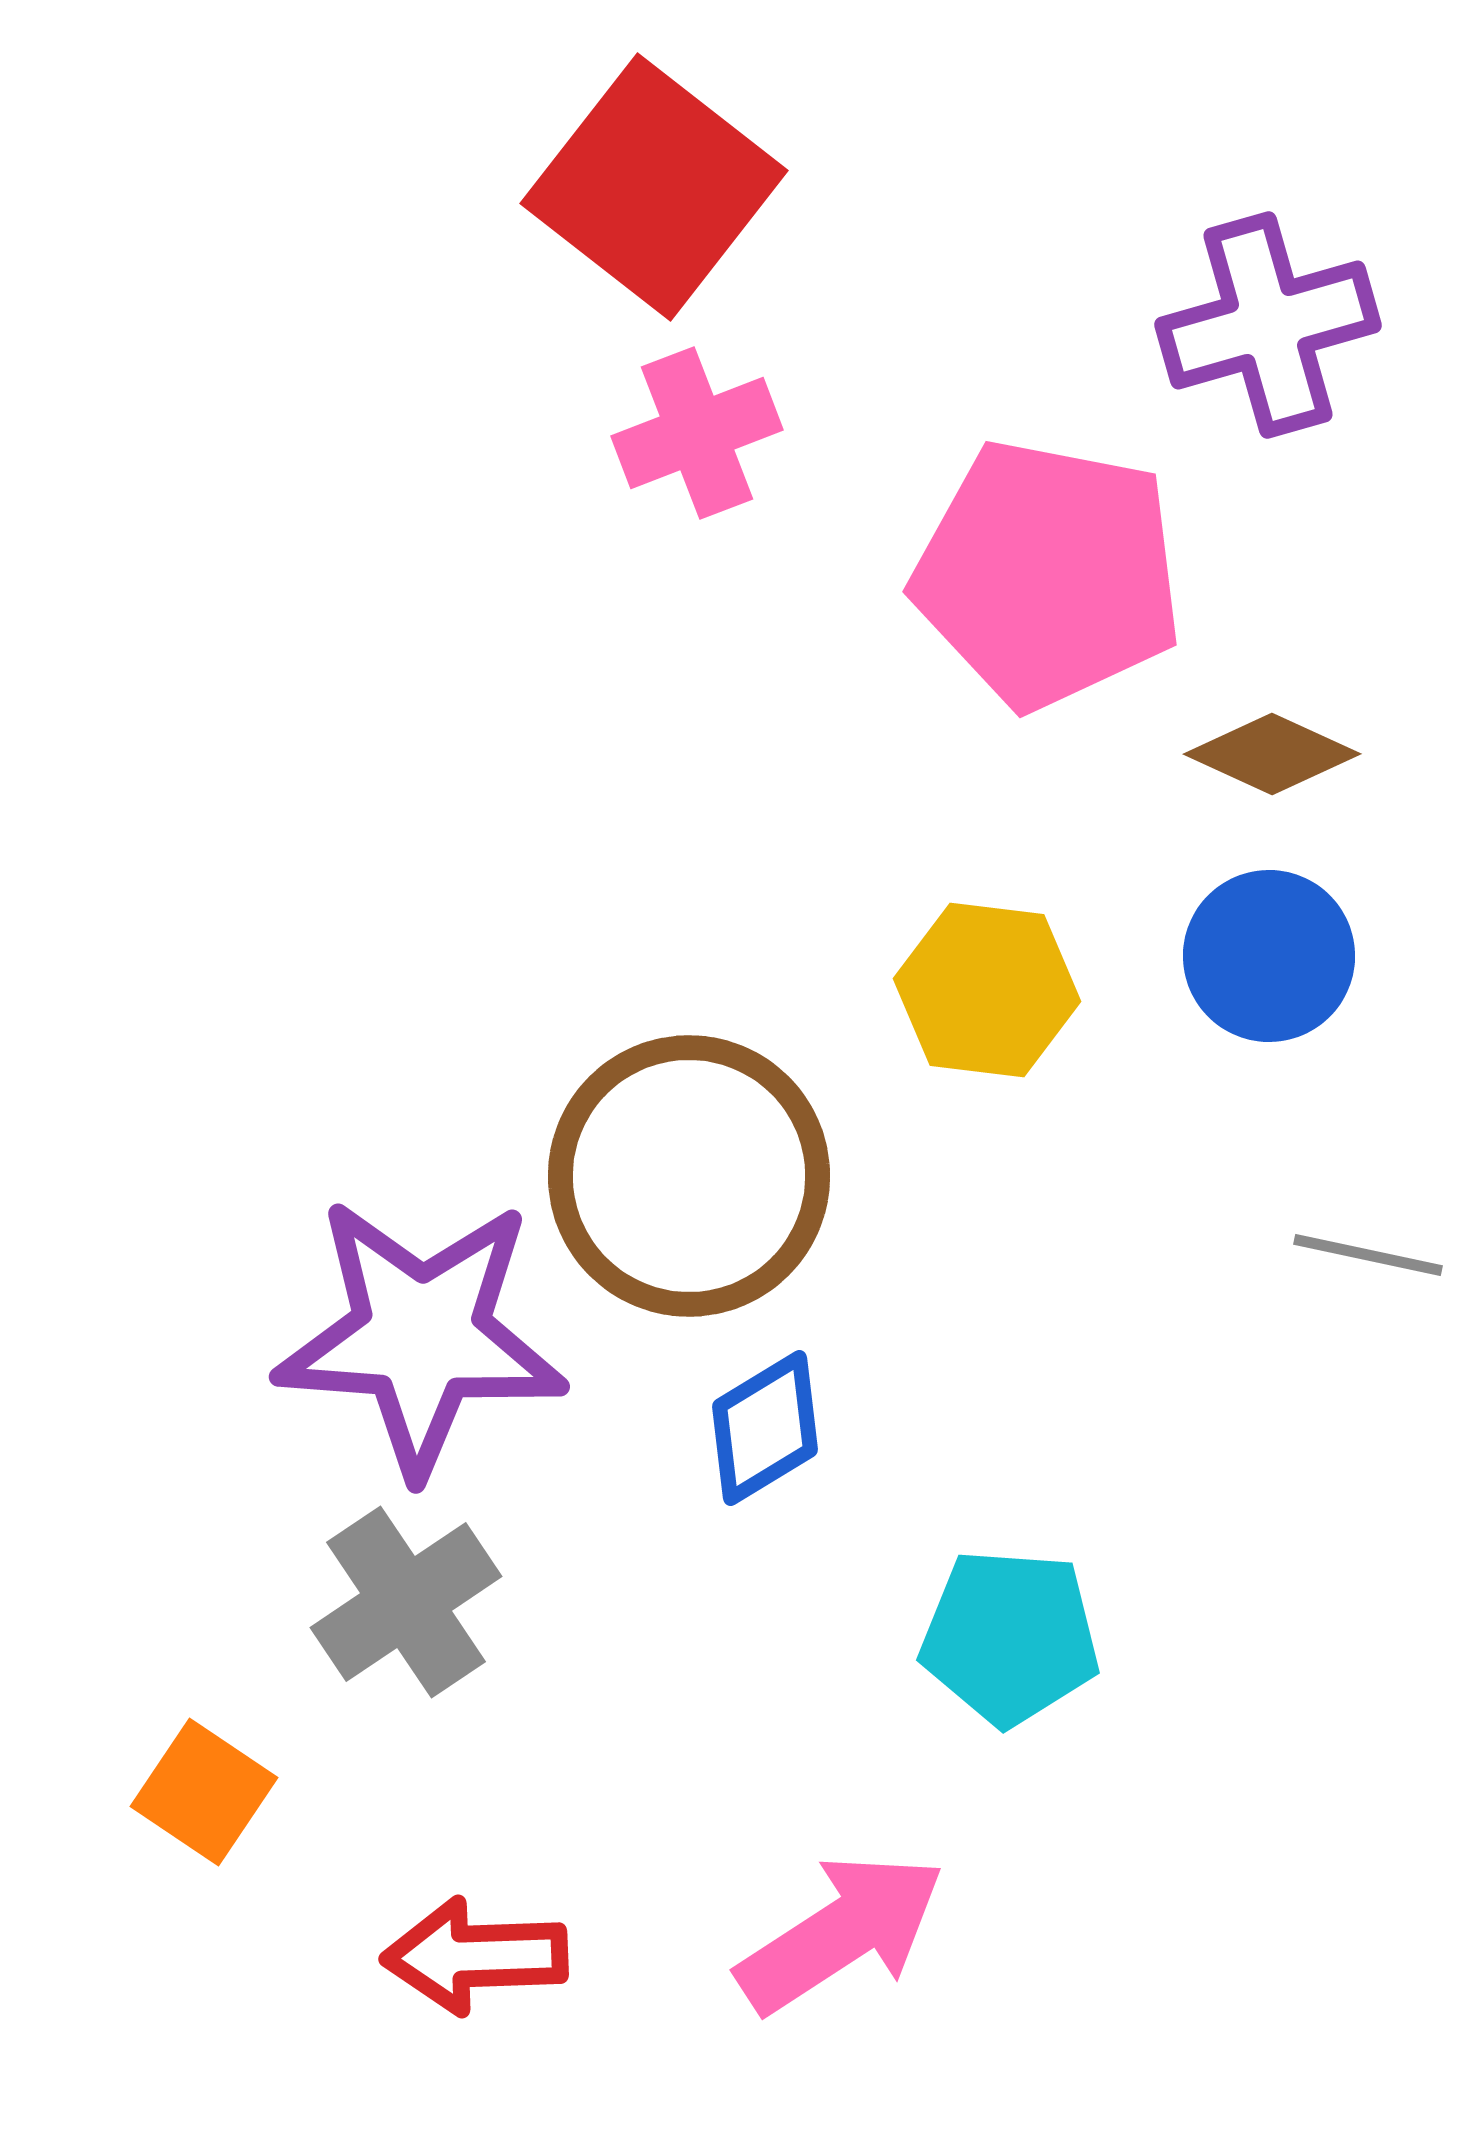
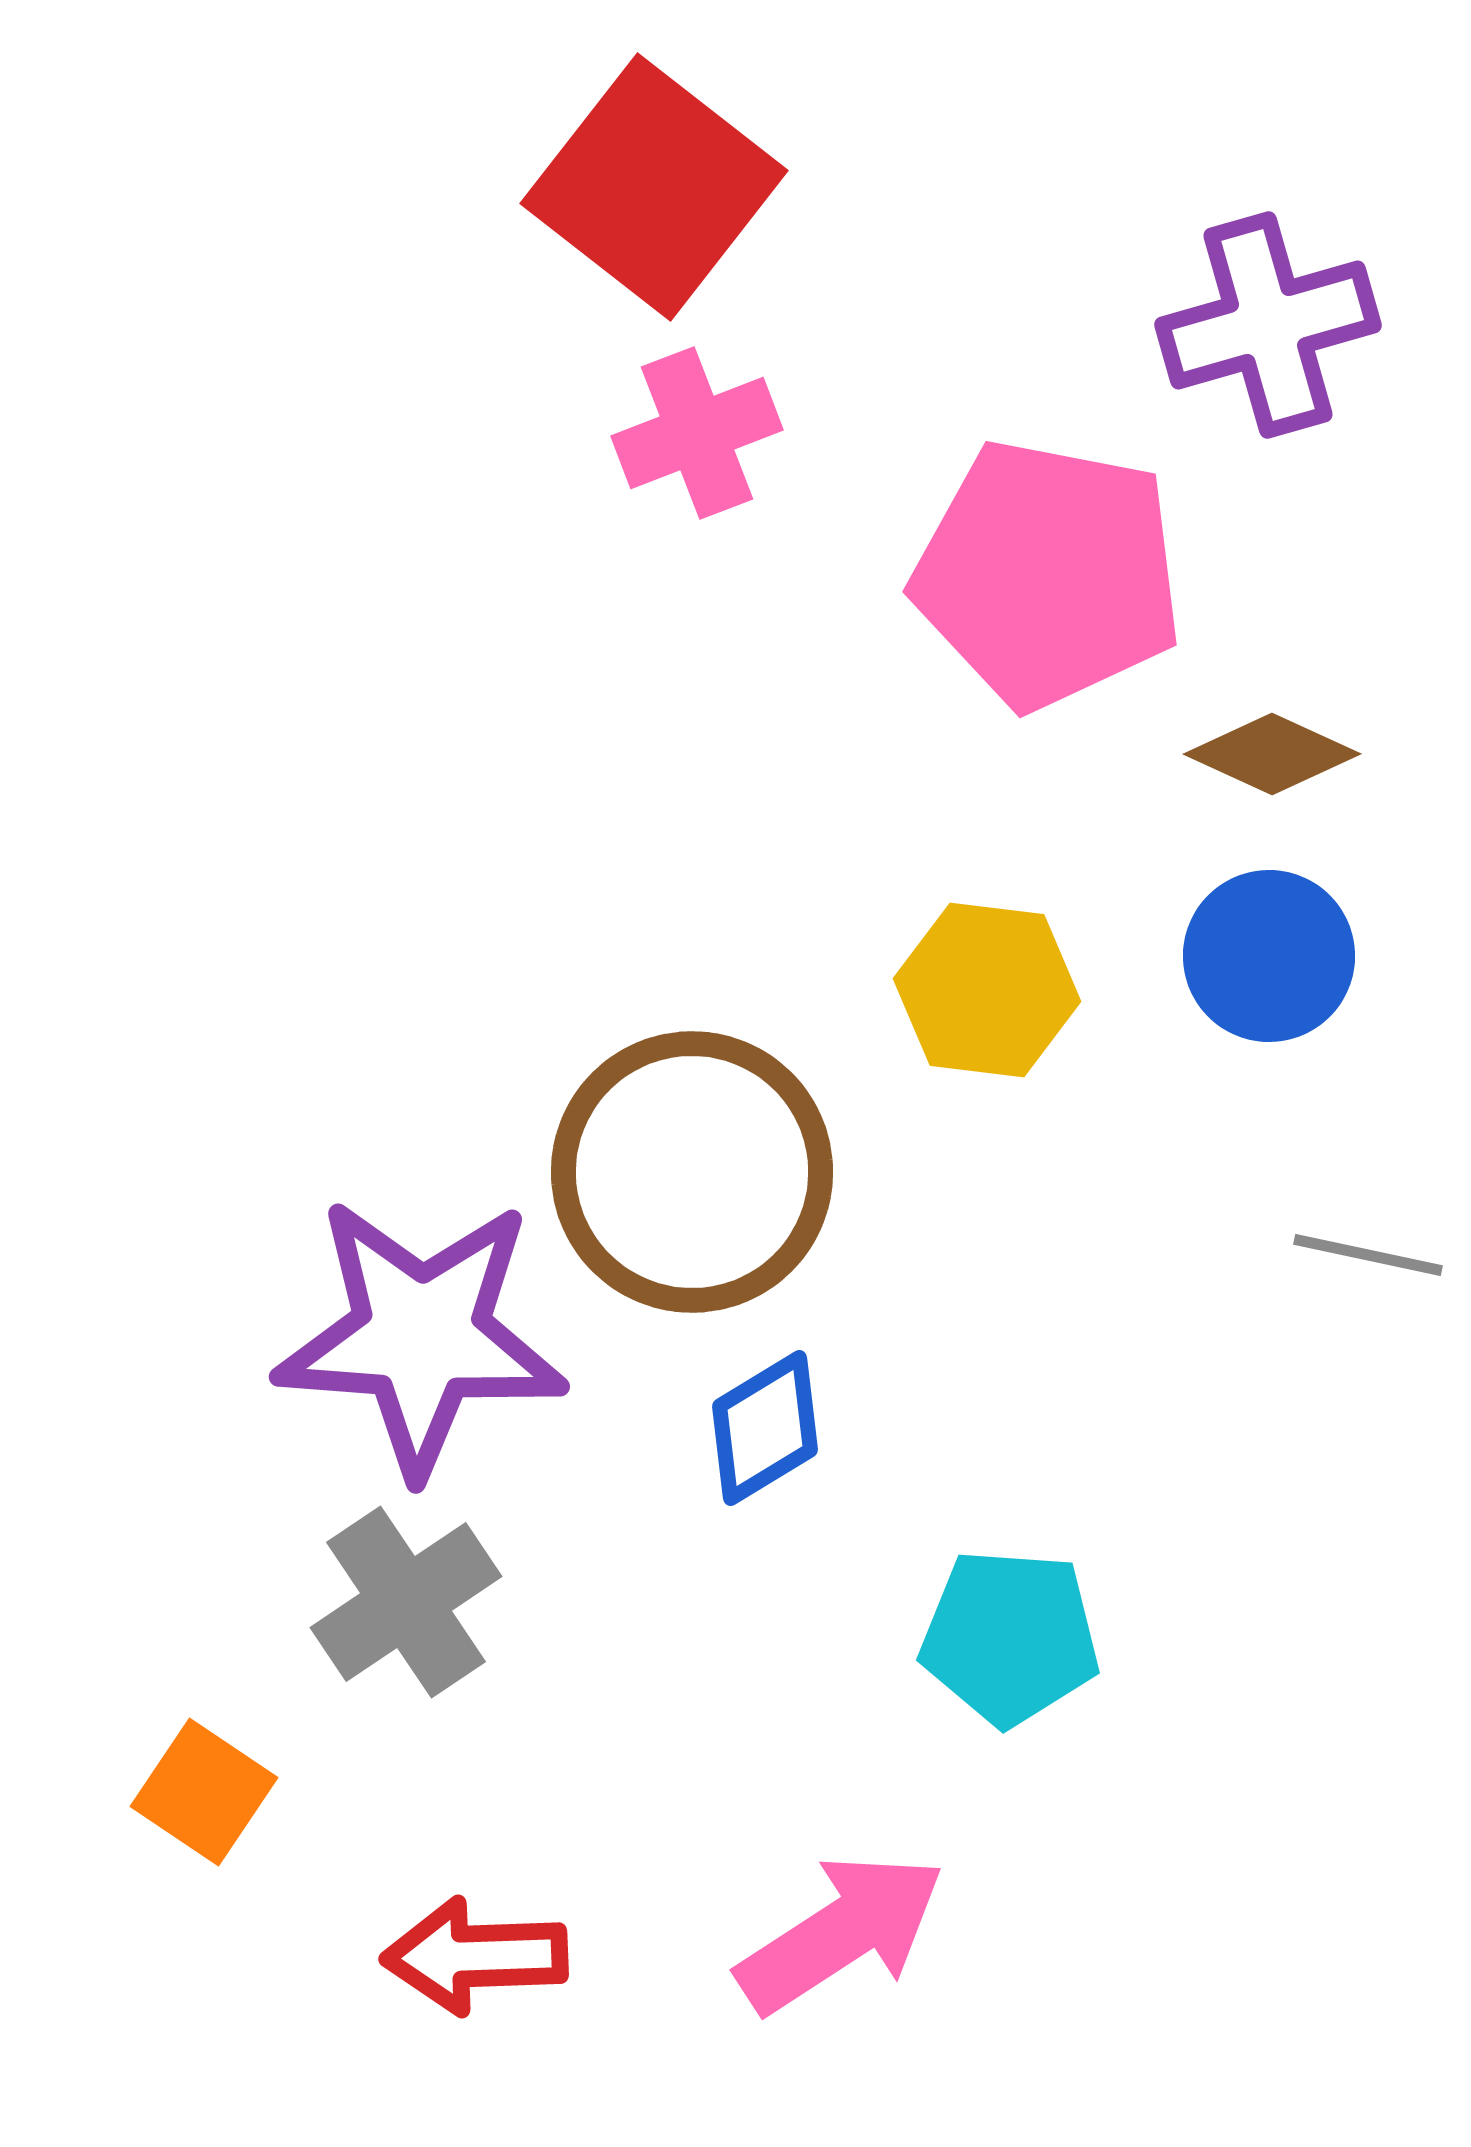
brown circle: moved 3 px right, 4 px up
